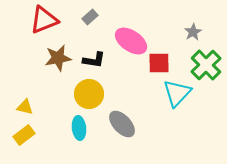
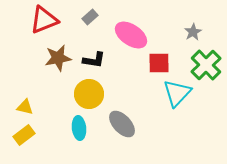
pink ellipse: moved 6 px up
